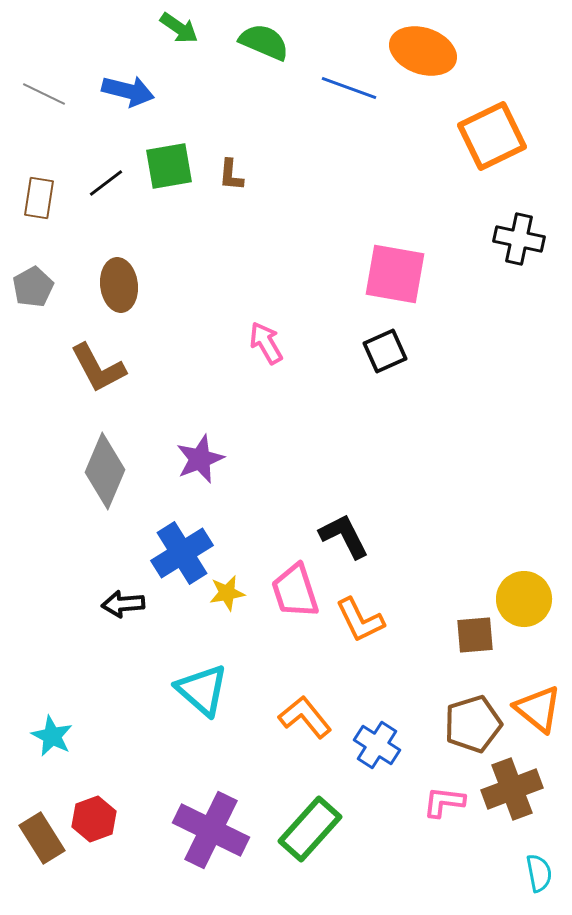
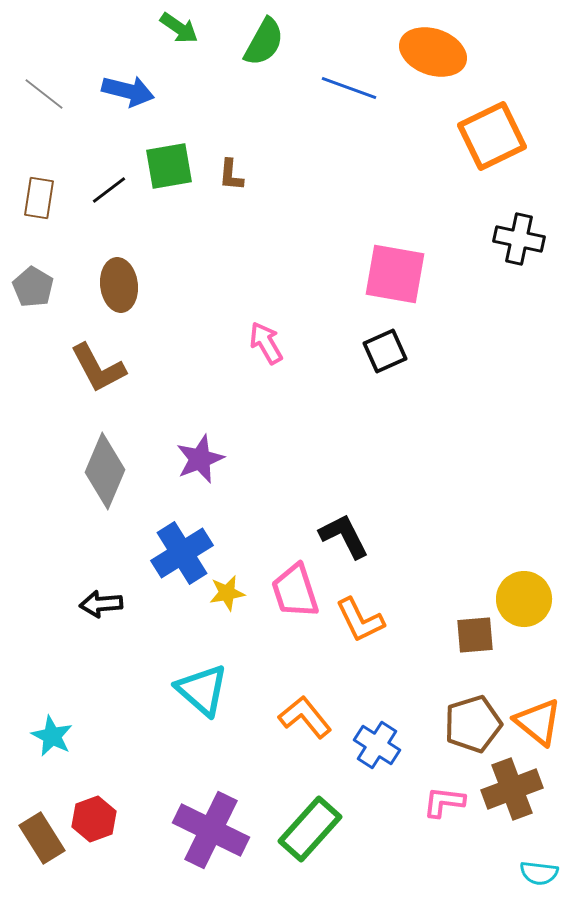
green semicircle at (264, 42): rotated 96 degrees clockwise
orange ellipse at (423, 51): moved 10 px right, 1 px down
gray line at (44, 94): rotated 12 degrees clockwise
black line at (106, 183): moved 3 px right, 7 px down
gray pentagon at (33, 287): rotated 12 degrees counterclockwise
black arrow at (123, 604): moved 22 px left
orange triangle at (538, 709): moved 13 px down
cyan semicircle at (539, 873): rotated 108 degrees clockwise
